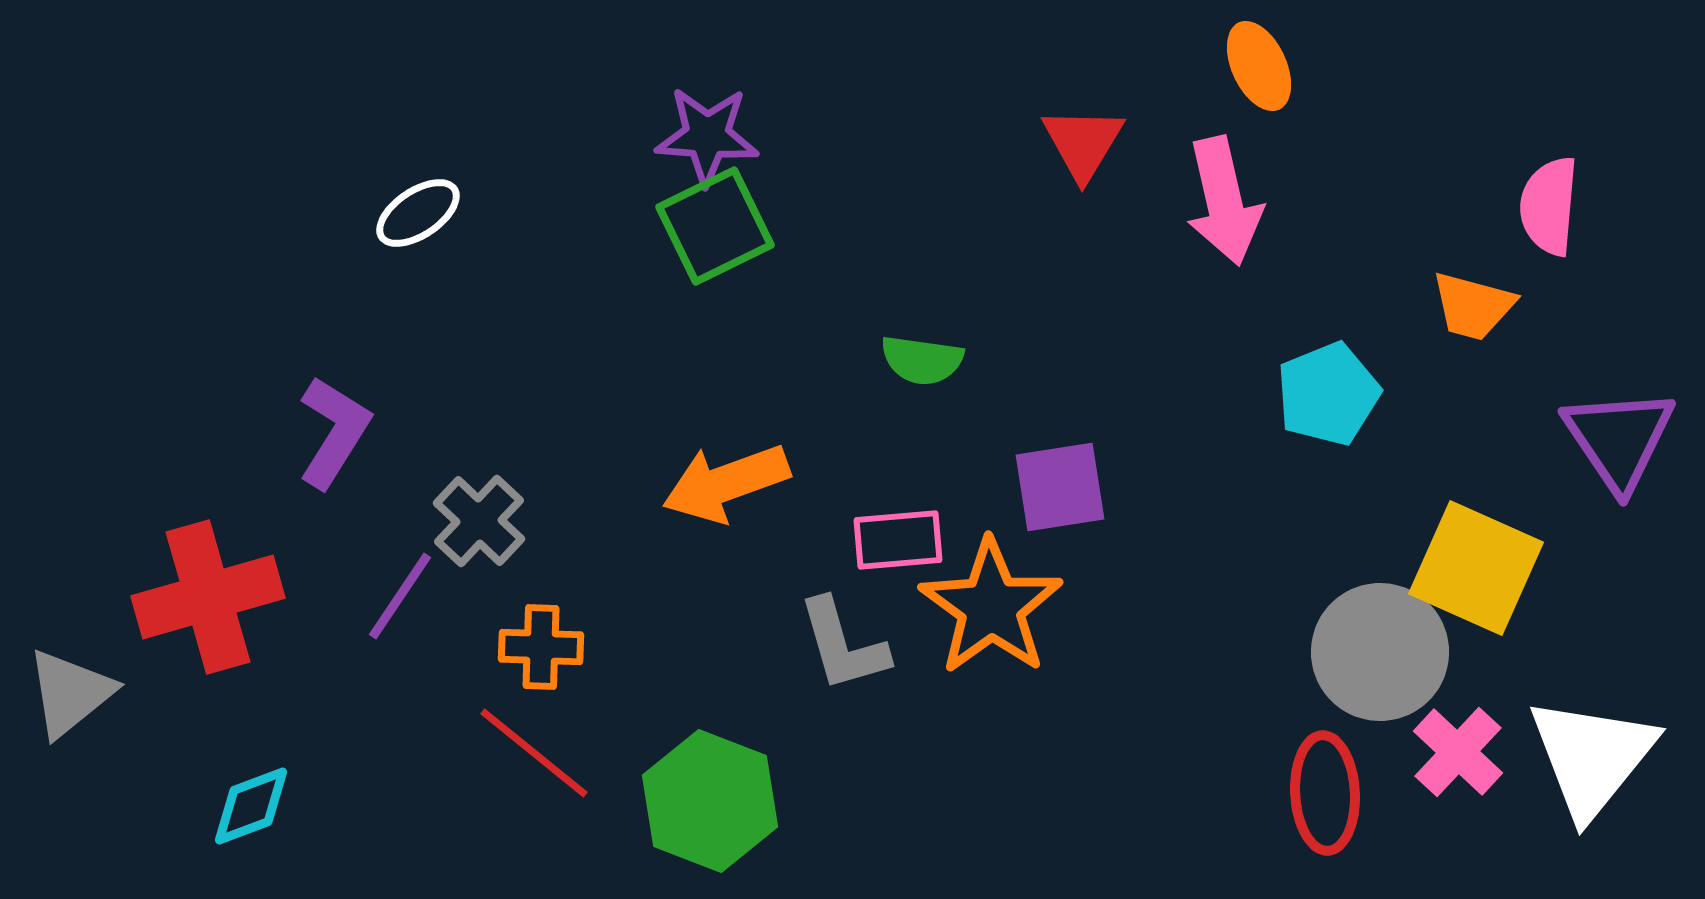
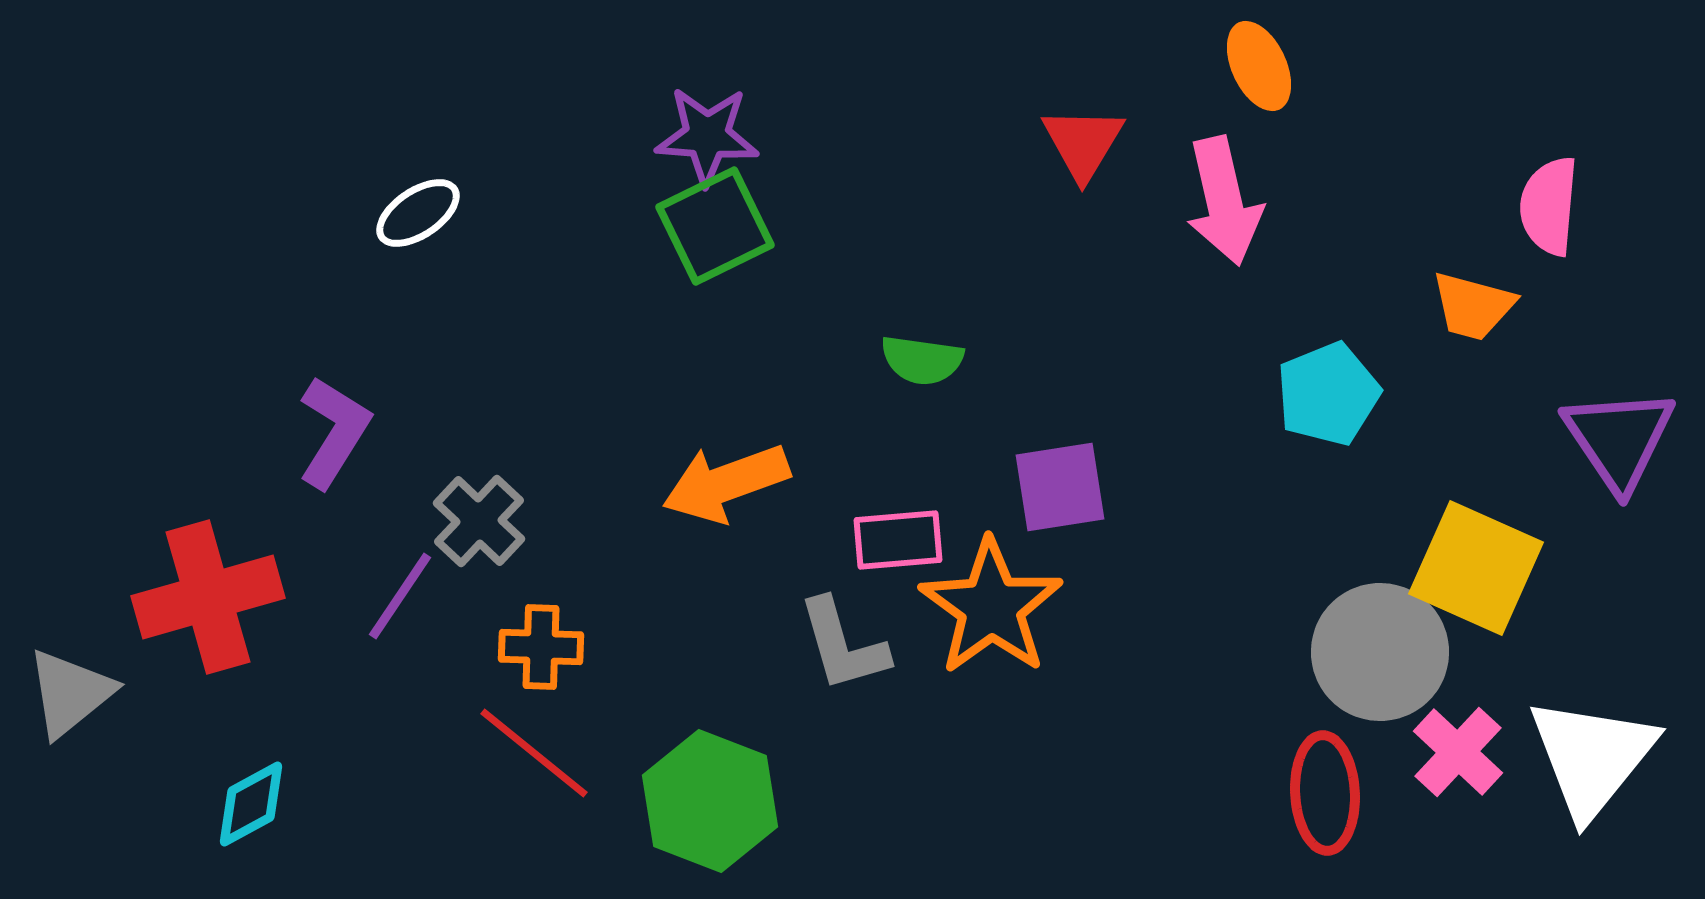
cyan diamond: moved 2 px up; rotated 8 degrees counterclockwise
